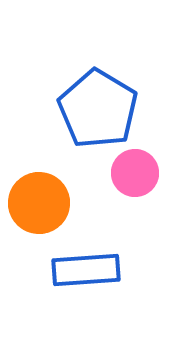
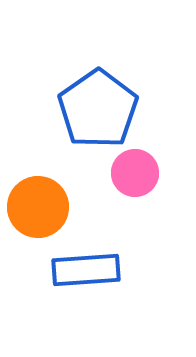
blue pentagon: rotated 6 degrees clockwise
orange circle: moved 1 px left, 4 px down
